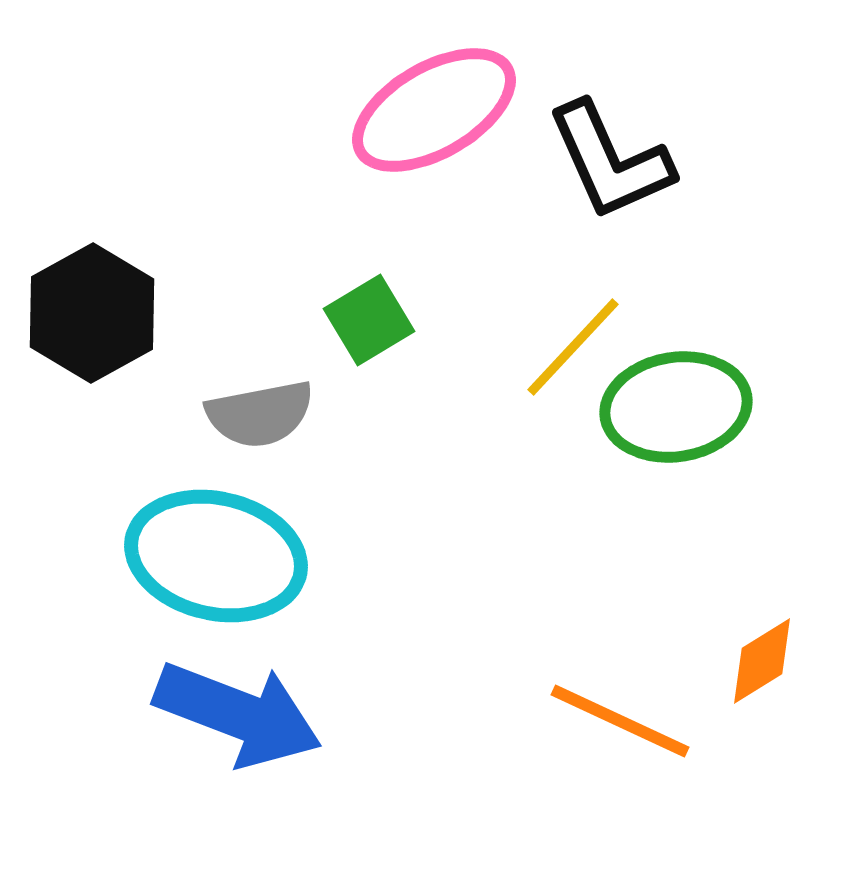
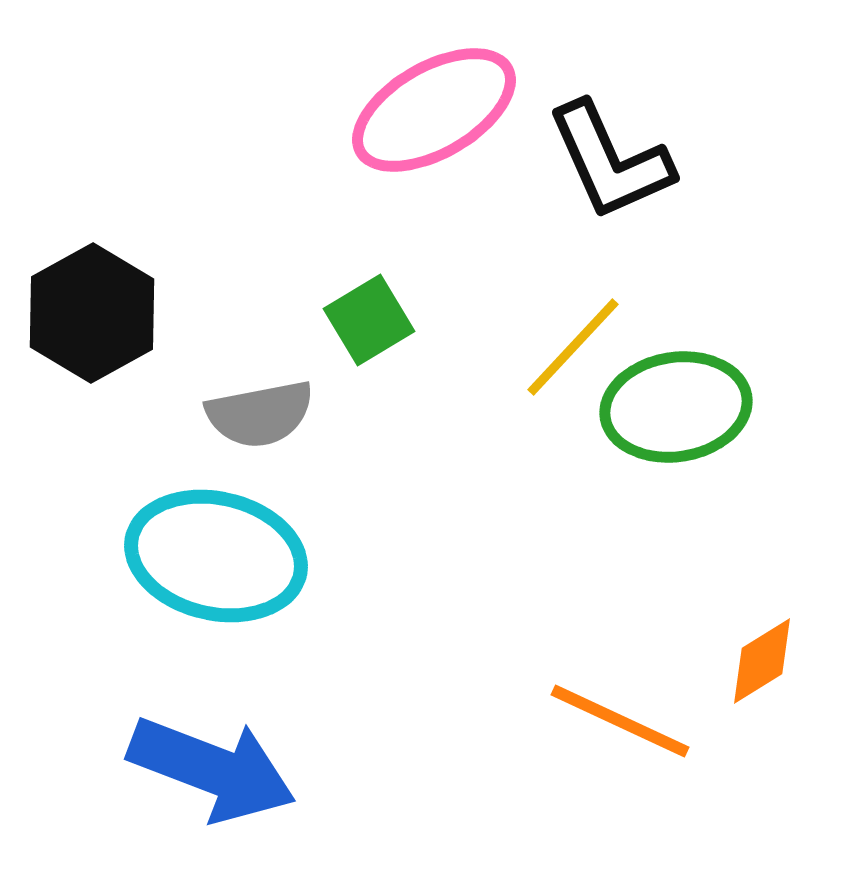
blue arrow: moved 26 px left, 55 px down
